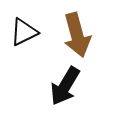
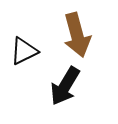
black triangle: moved 19 px down
